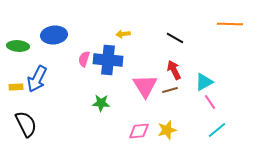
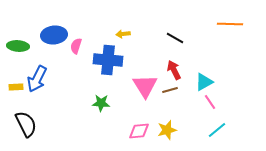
pink semicircle: moved 8 px left, 13 px up
